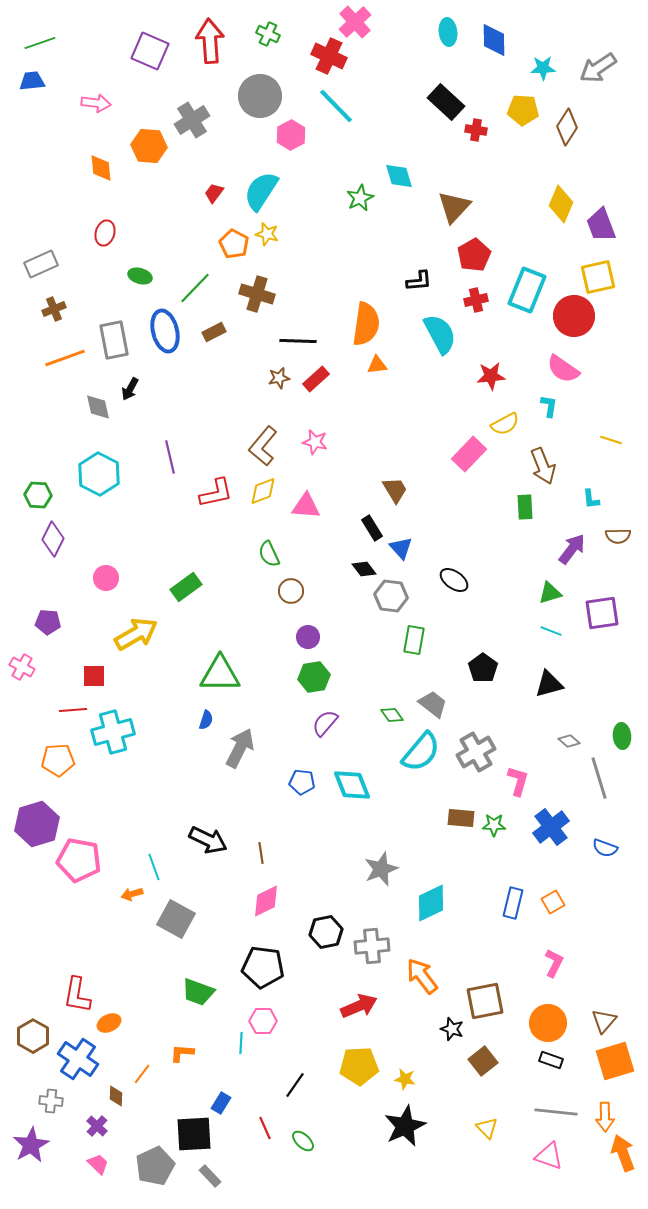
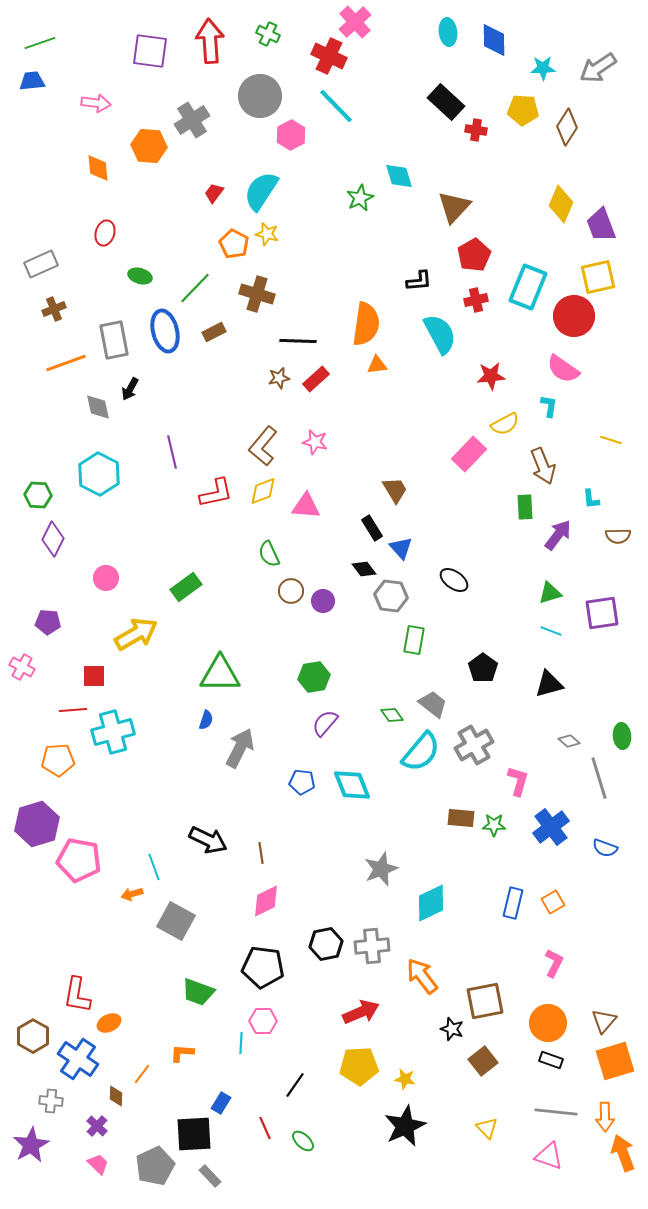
purple square at (150, 51): rotated 15 degrees counterclockwise
orange diamond at (101, 168): moved 3 px left
cyan rectangle at (527, 290): moved 1 px right, 3 px up
orange line at (65, 358): moved 1 px right, 5 px down
purple line at (170, 457): moved 2 px right, 5 px up
purple arrow at (572, 549): moved 14 px left, 14 px up
purple circle at (308, 637): moved 15 px right, 36 px up
gray cross at (476, 752): moved 2 px left, 7 px up
gray square at (176, 919): moved 2 px down
black hexagon at (326, 932): moved 12 px down
red arrow at (359, 1006): moved 2 px right, 6 px down
